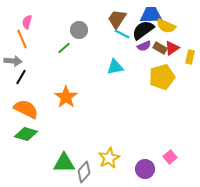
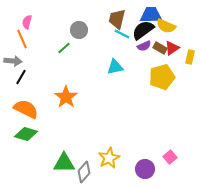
brown trapezoid: rotated 20 degrees counterclockwise
